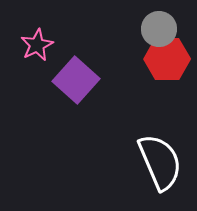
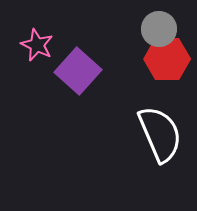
pink star: rotated 20 degrees counterclockwise
purple square: moved 2 px right, 9 px up
white semicircle: moved 28 px up
